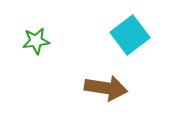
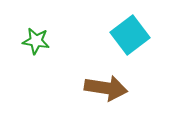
green star: rotated 16 degrees clockwise
